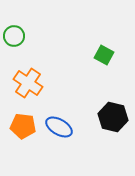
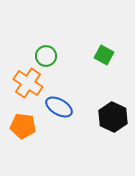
green circle: moved 32 px right, 20 px down
black hexagon: rotated 12 degrees clockwise
blue ellipse: moved 20 px up
